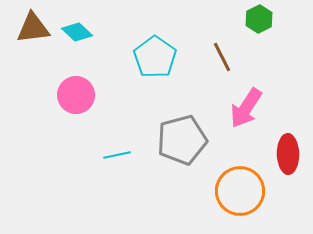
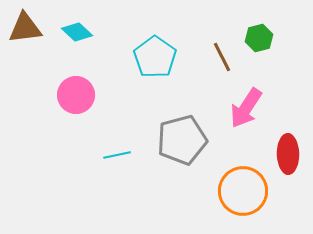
green hexagon: moved 19 px down; rotated 12 degrees clockwise
brown triangle: moved 8 px left
orange circle: moved 3 px right
